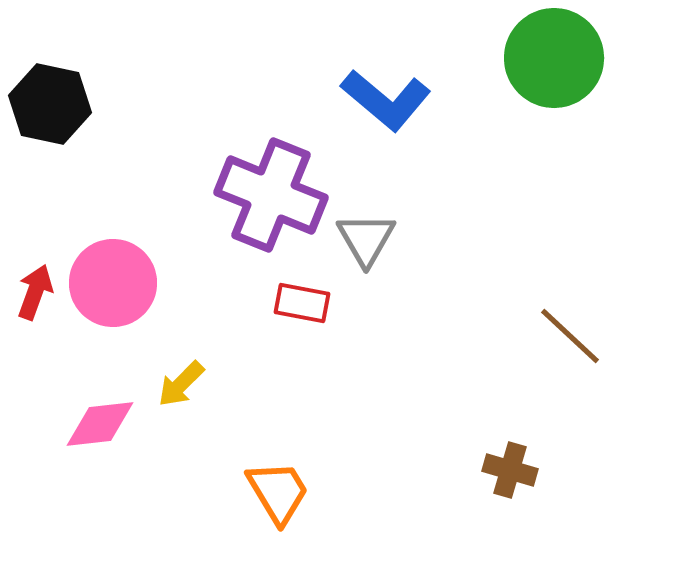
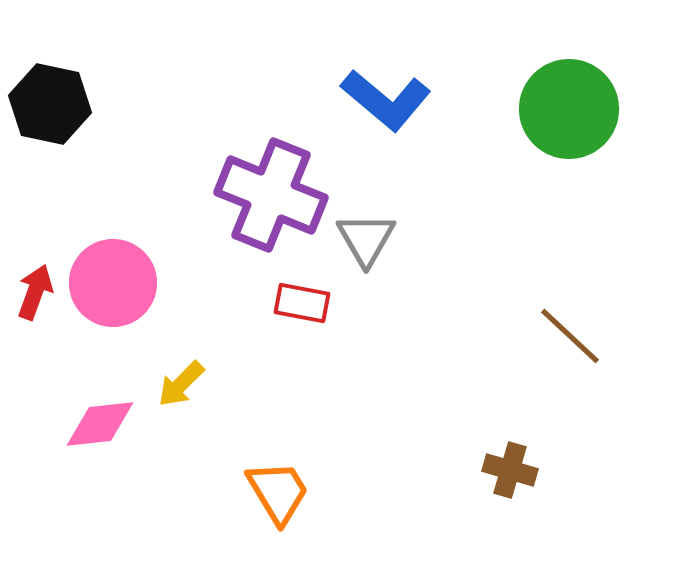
green circle: moved 15 px right, 51 px down
